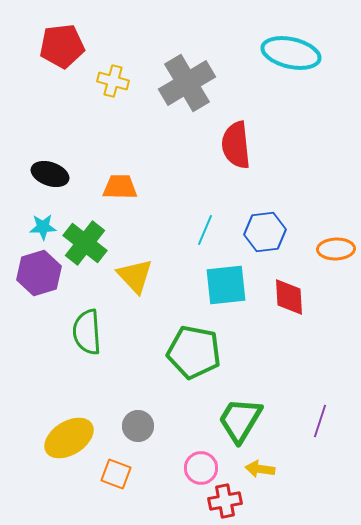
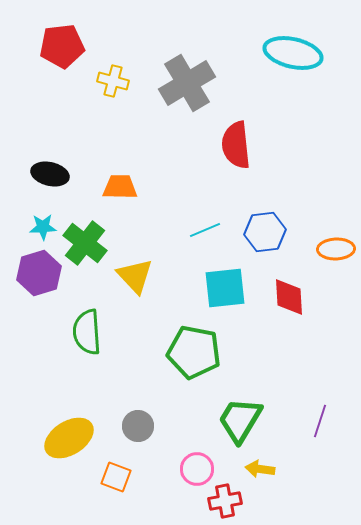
cyan ellipse: moved 2 px right
black ellipse: rotated 6 degrees counterclockwise
cyan line: rotated 44 degrees clockwise
cyan square: moved 1 px left, 3 px down
pink circle: moved 4 px left, 1 px down
orange square: moved 3 px down
